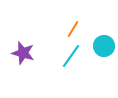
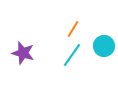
cyan line: moved 1 px right, 1 px up
